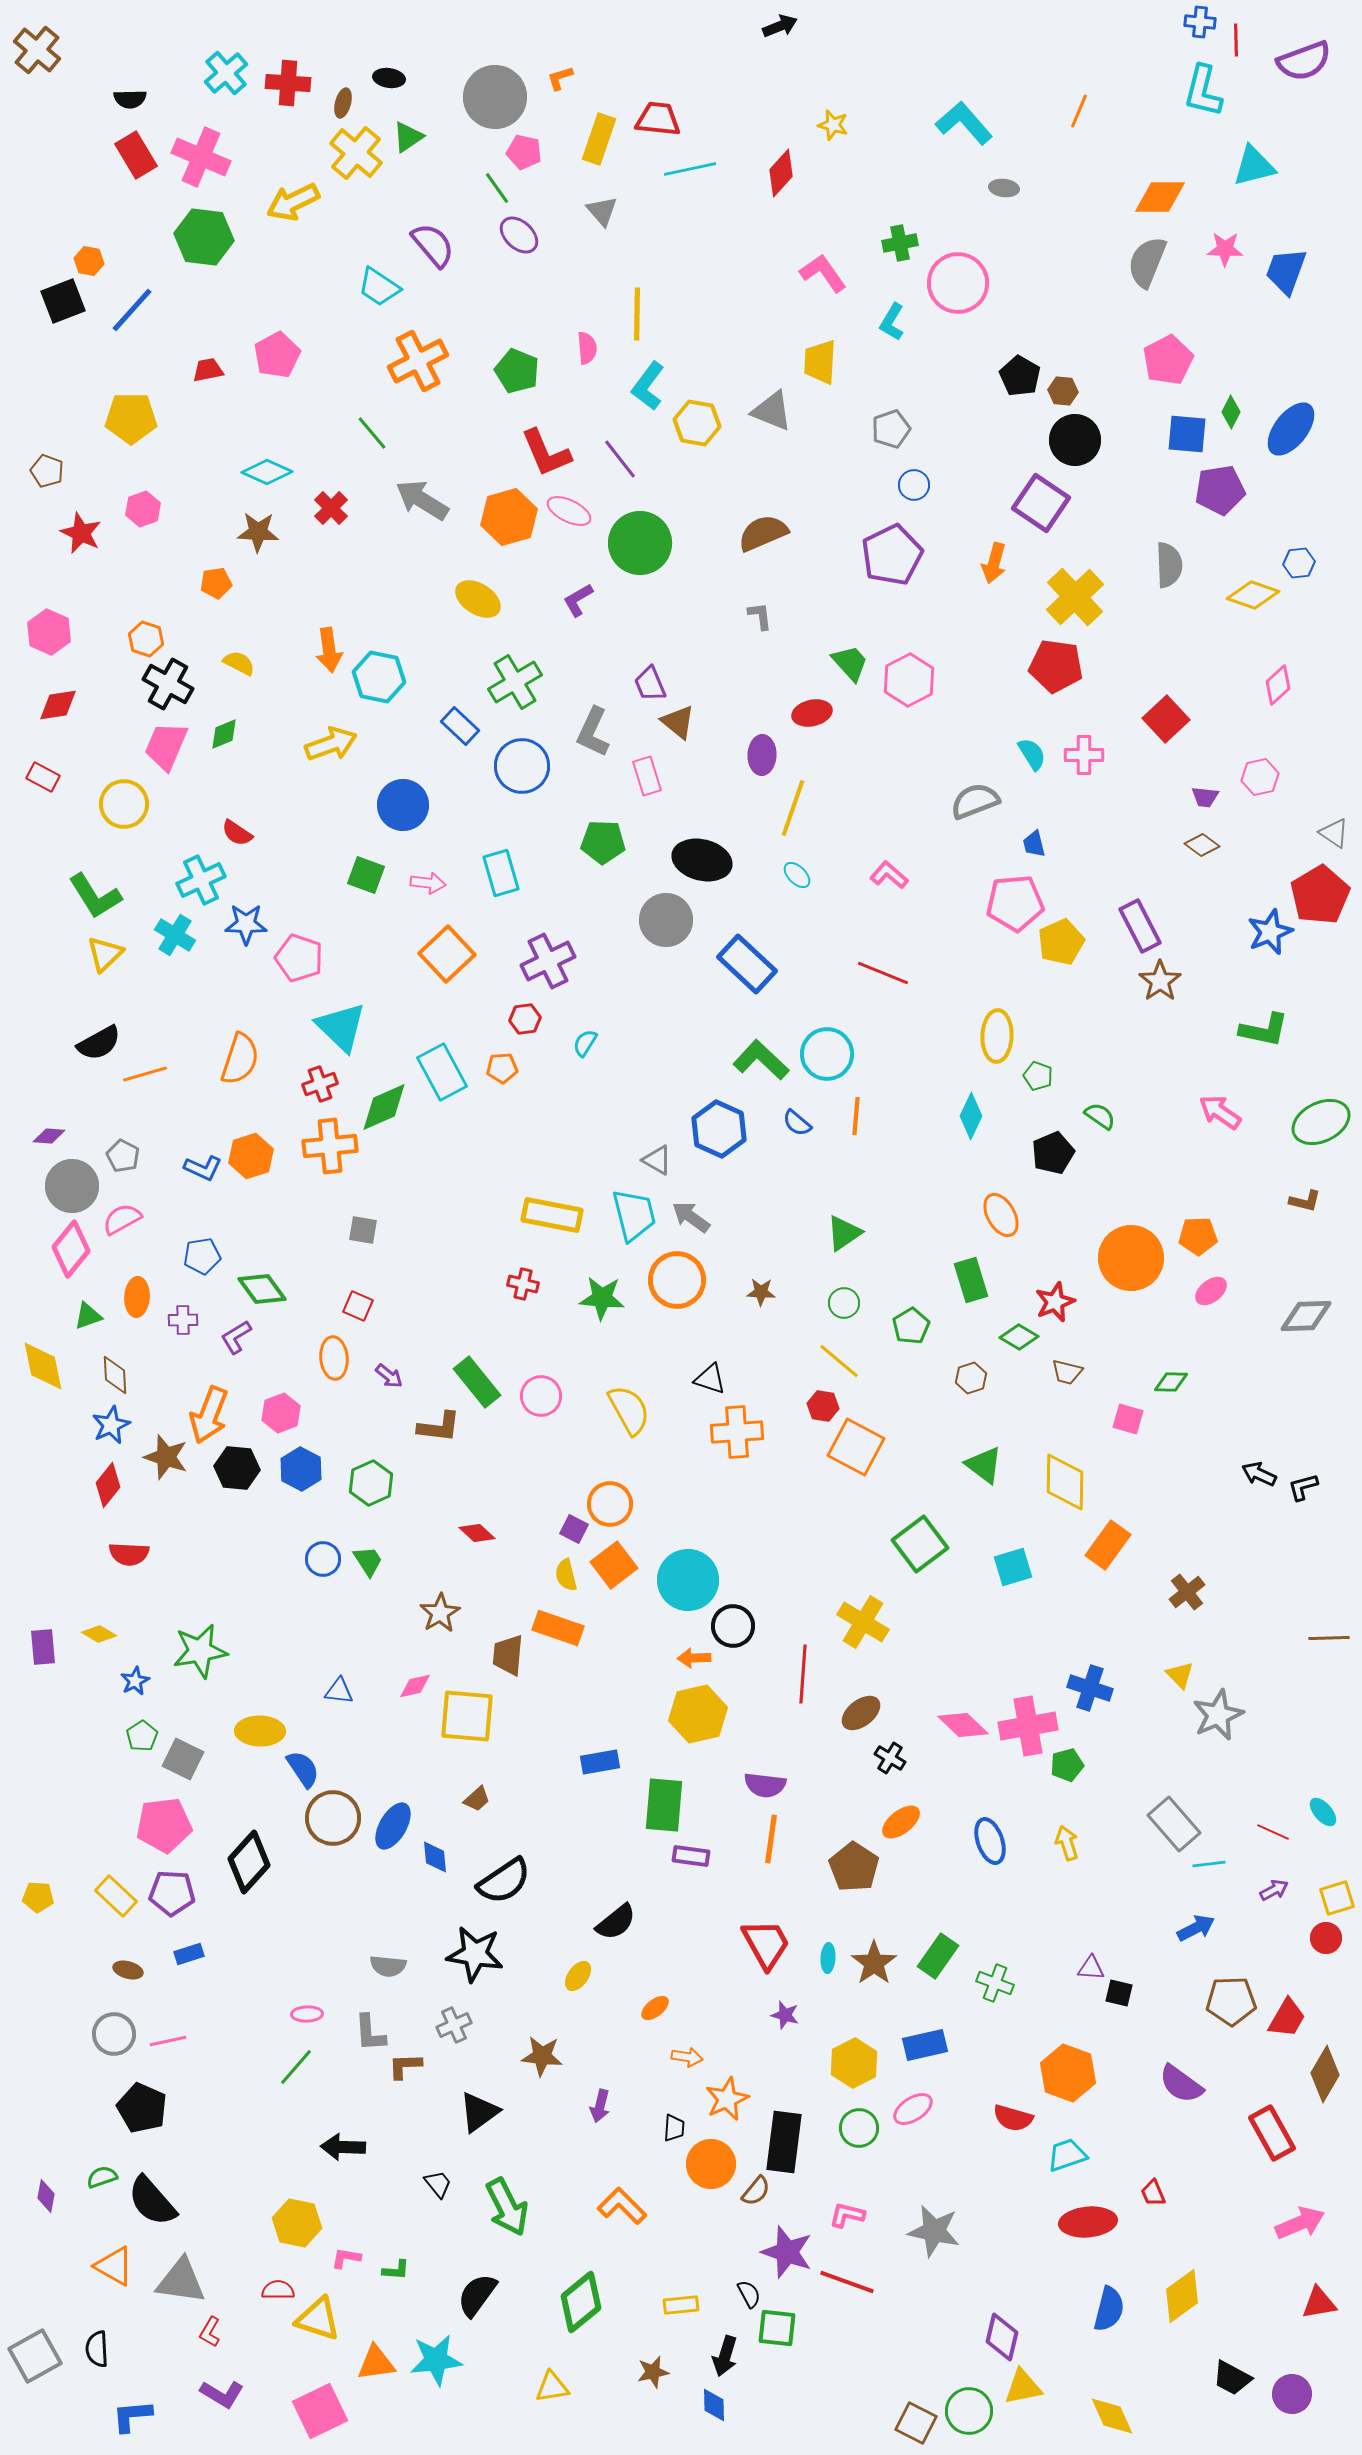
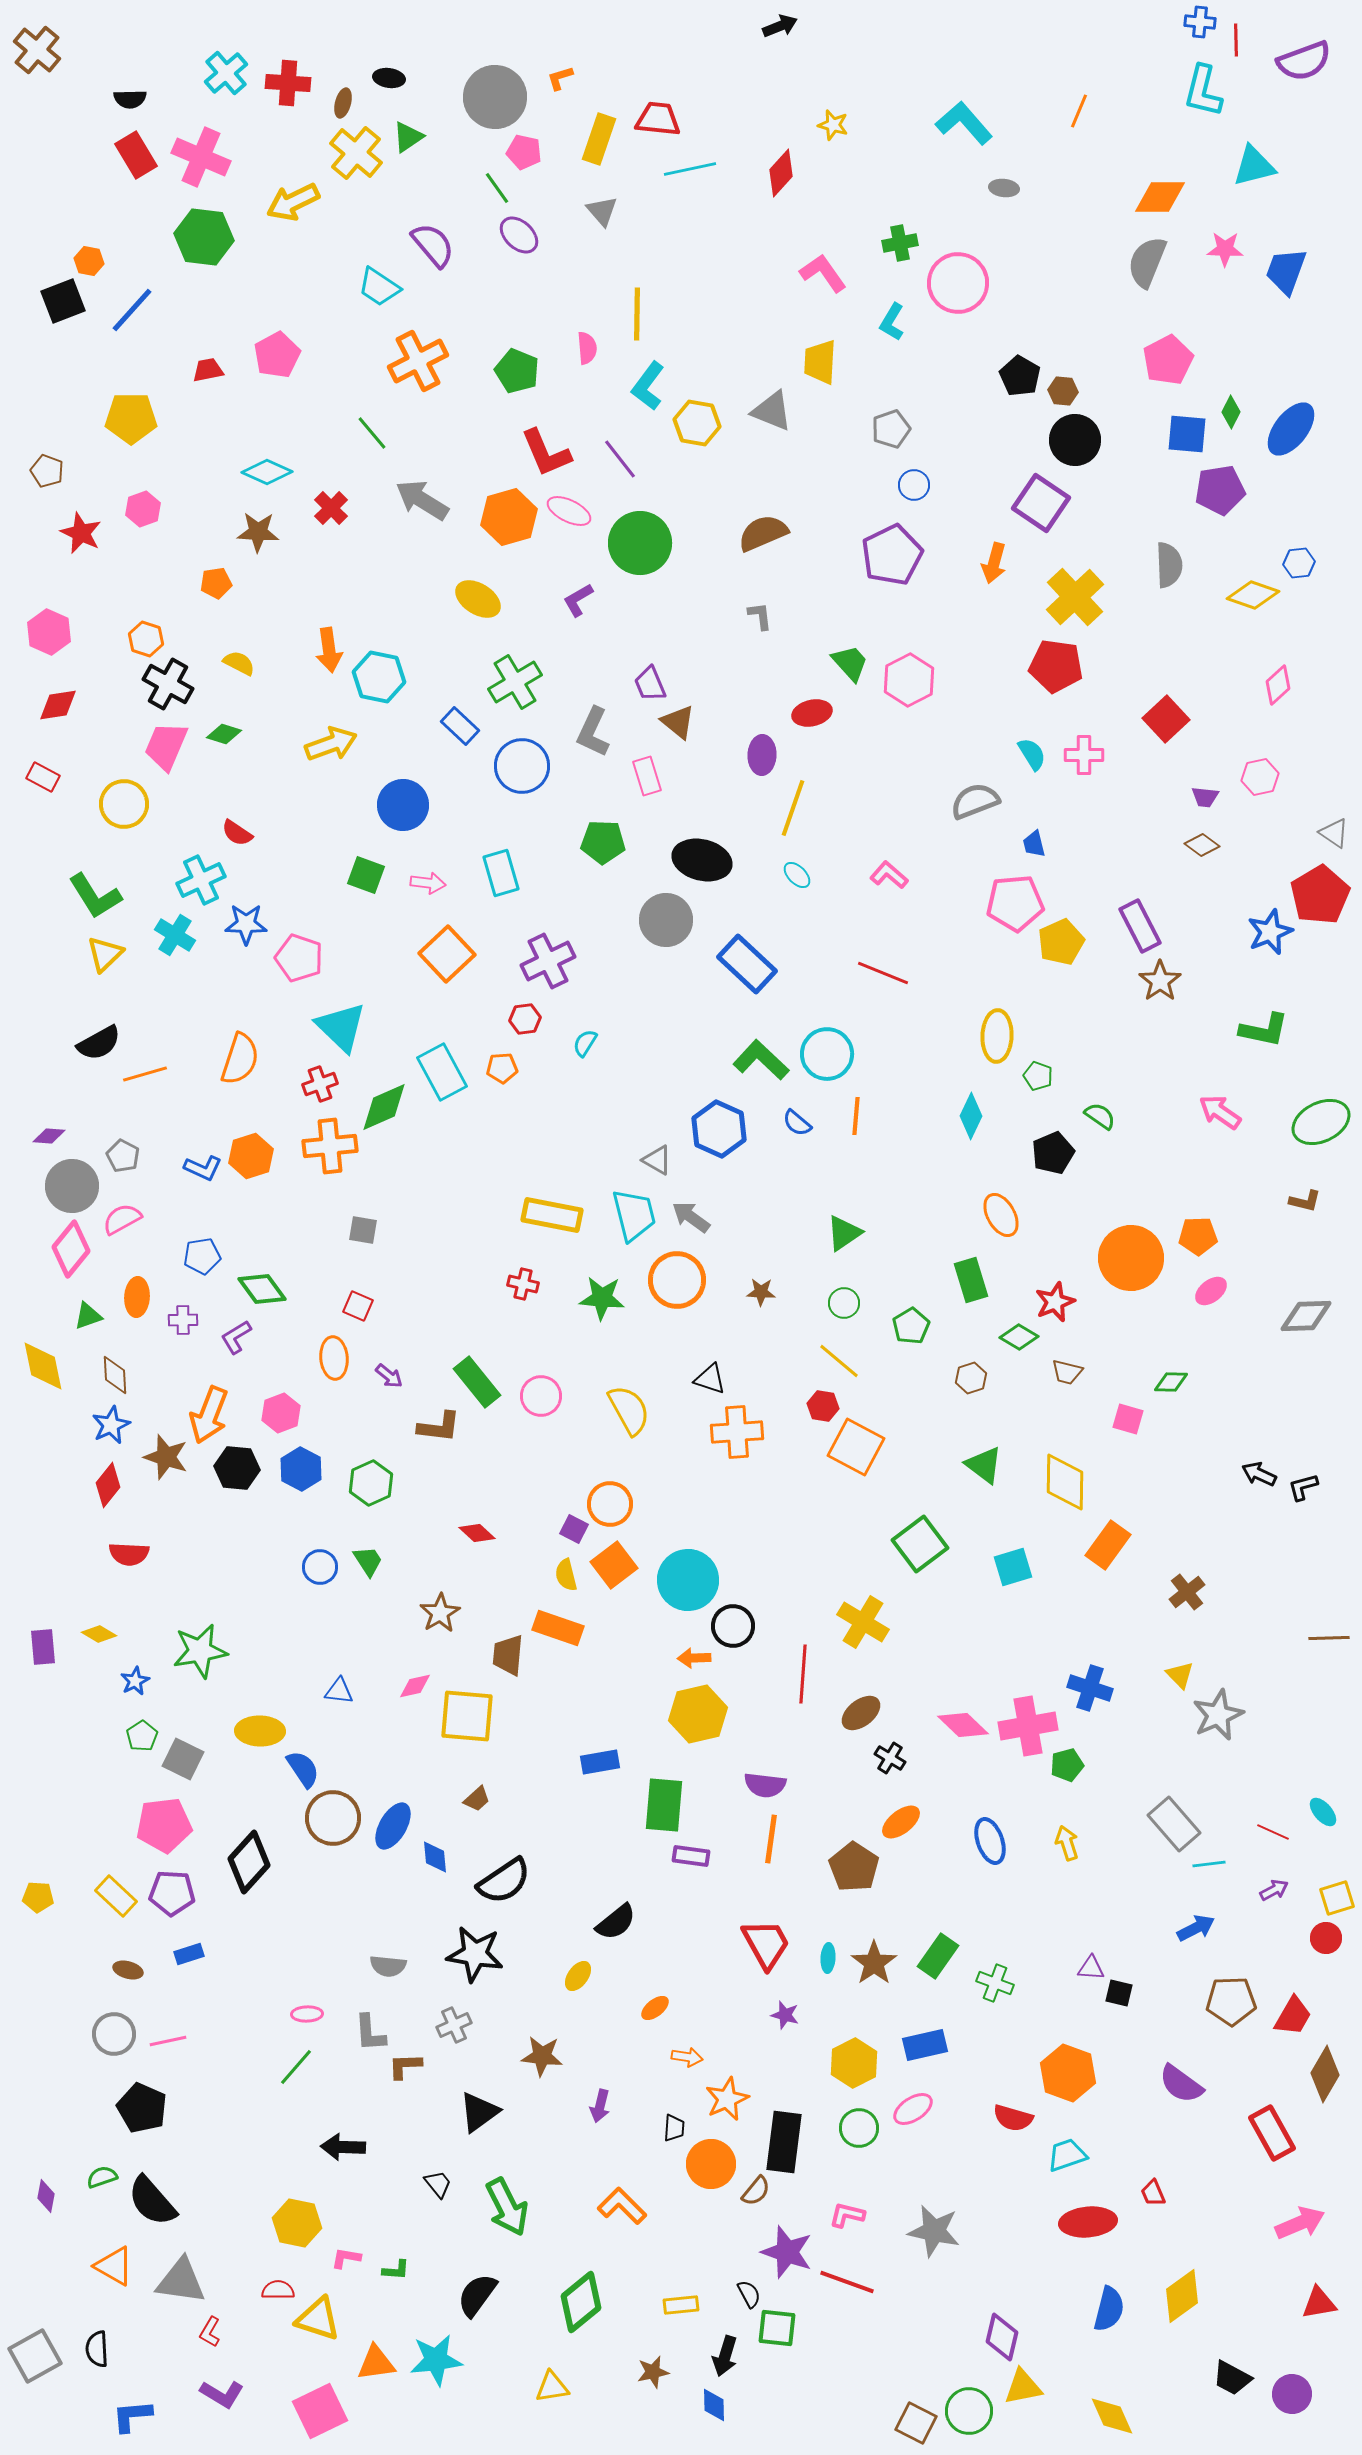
green diamond at (224, 734): rotated 40 degrees clockwise
blue circle at (323, 1559): moved 3 px left, 8 px down
red trapezoid at (1287, 2018): moved 6 px right, 2 px up
